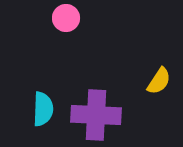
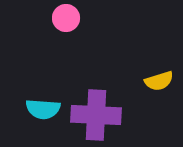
yellow semicircle: rotated 40 degrees clockwise
cyan semicircle: rotated 92 degrees clockwise
